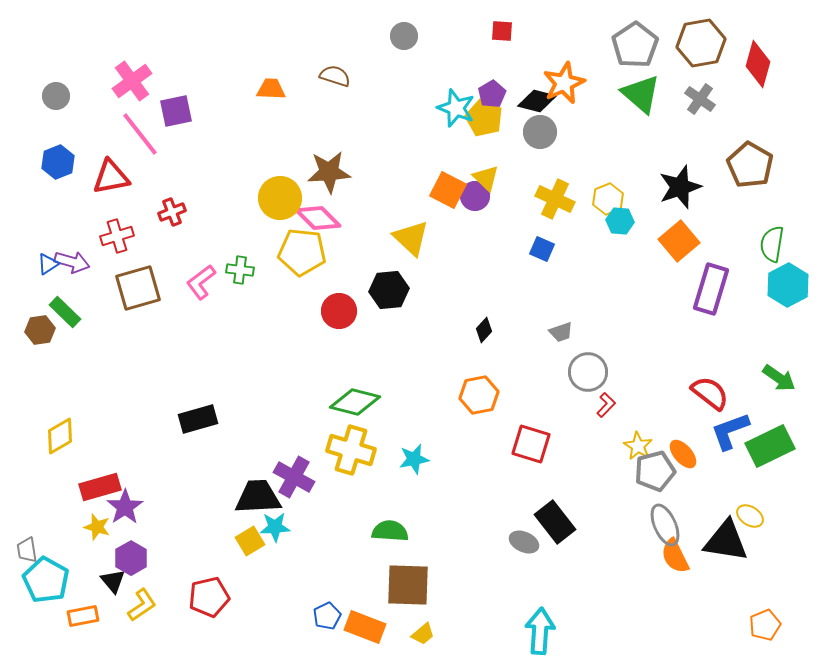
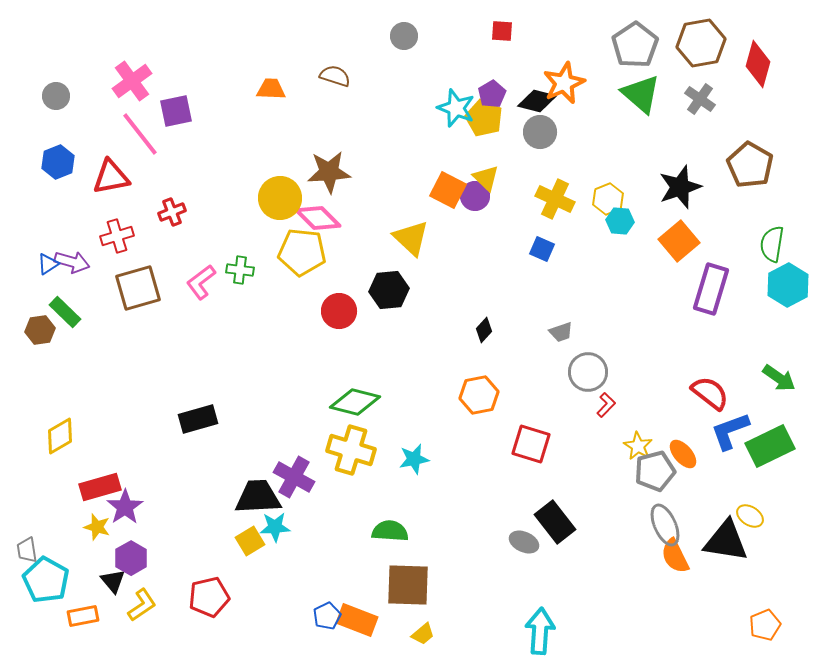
orange rectangle at (365, 627): moved 8 px left, 7 px up
